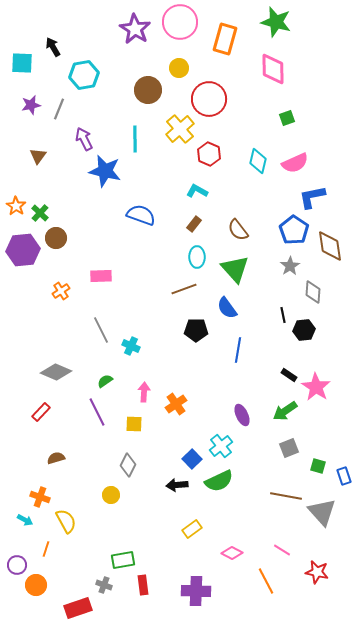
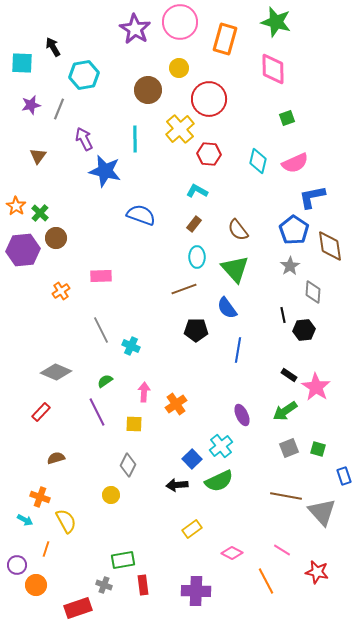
red hexagon at (209, 154): rotated 20 degrees counterclockwise
green square at (318, 466): moved 17 px up
